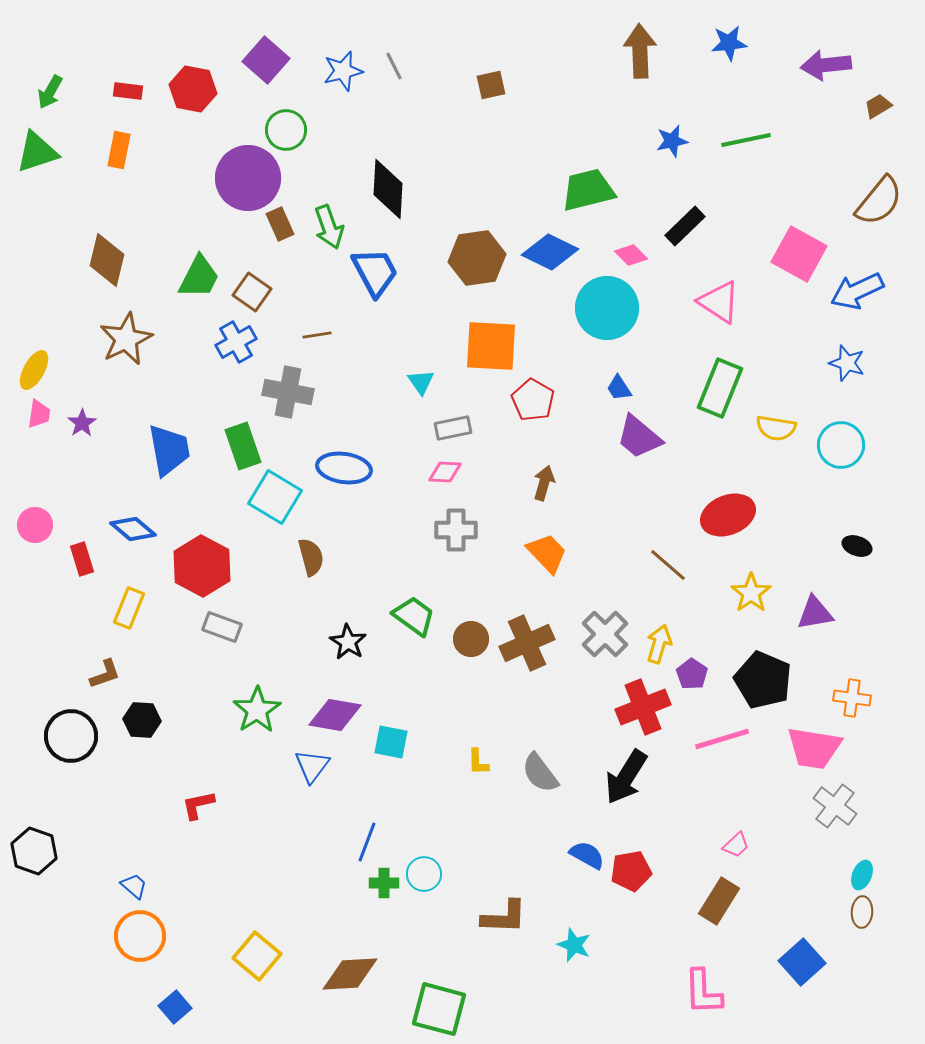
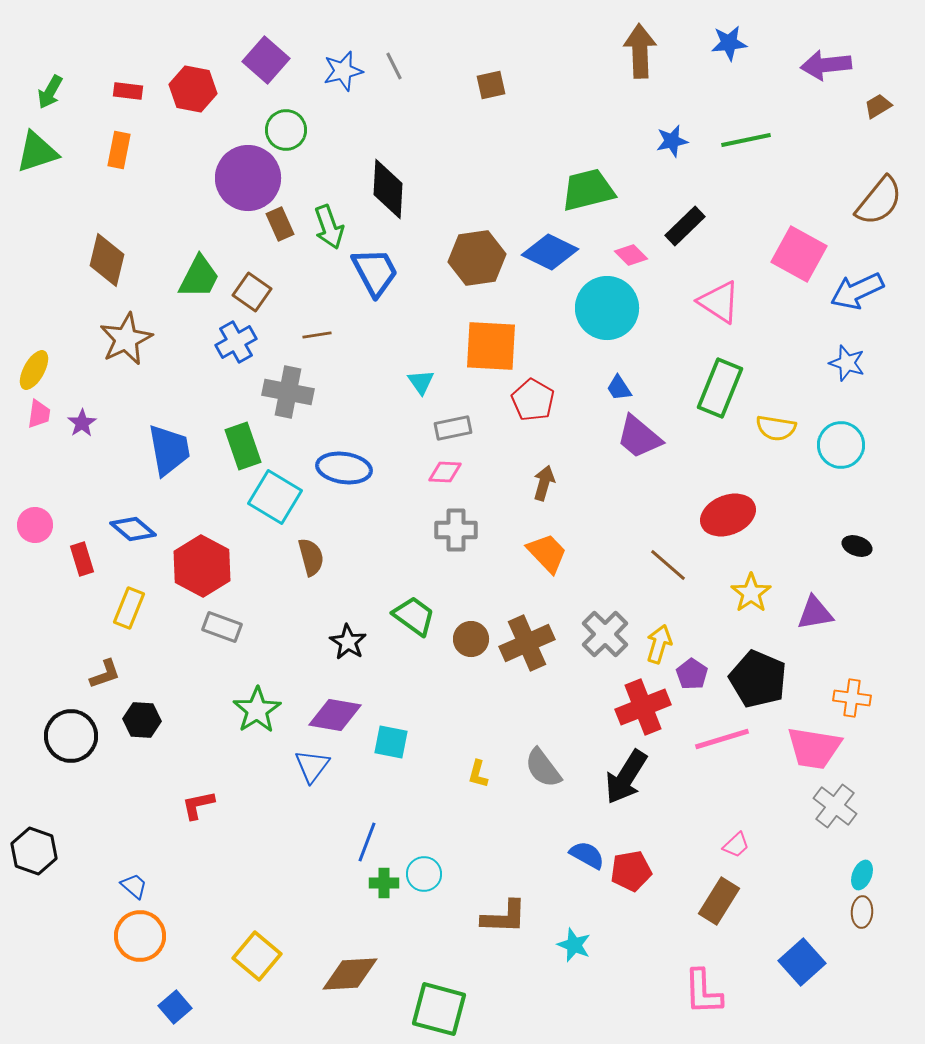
black pentagon at (763, 680): moved 5 px left, 1 px up
yellow L-shape at (478, 762): moved 12 px down; rotated 16 degrees clockwise
gray semicircle at (540, 773): moved 3 px right, 5 px up
